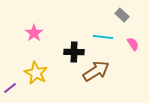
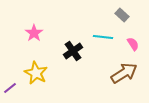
black cross: moved 1 px left, 1 px up; rotated 36 degrees counterclockwise
brown arrow: moved 28 px right, 2 px down
